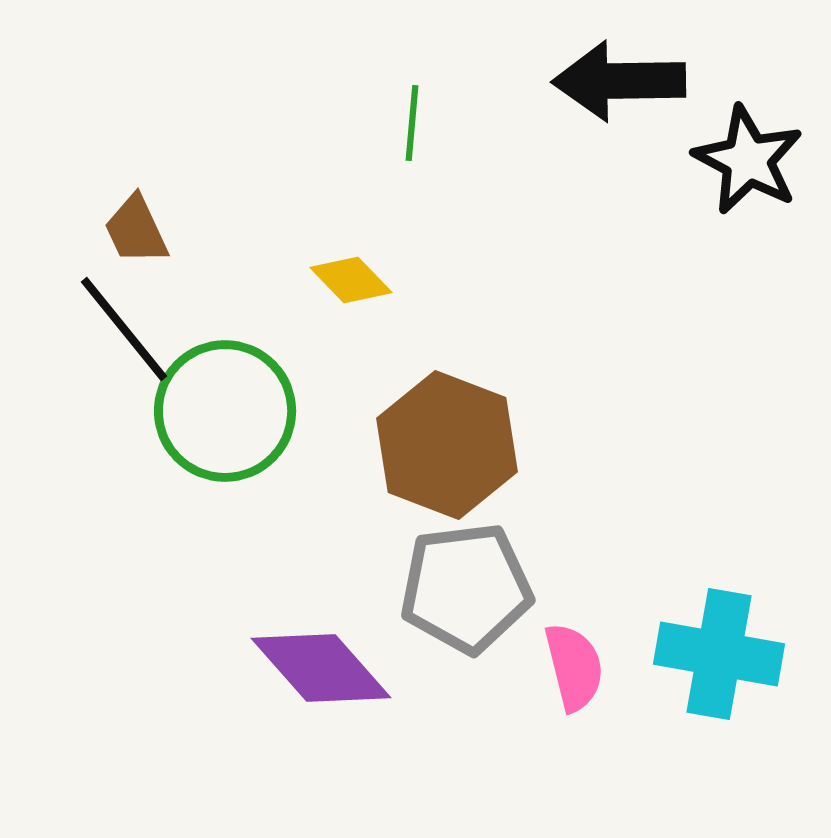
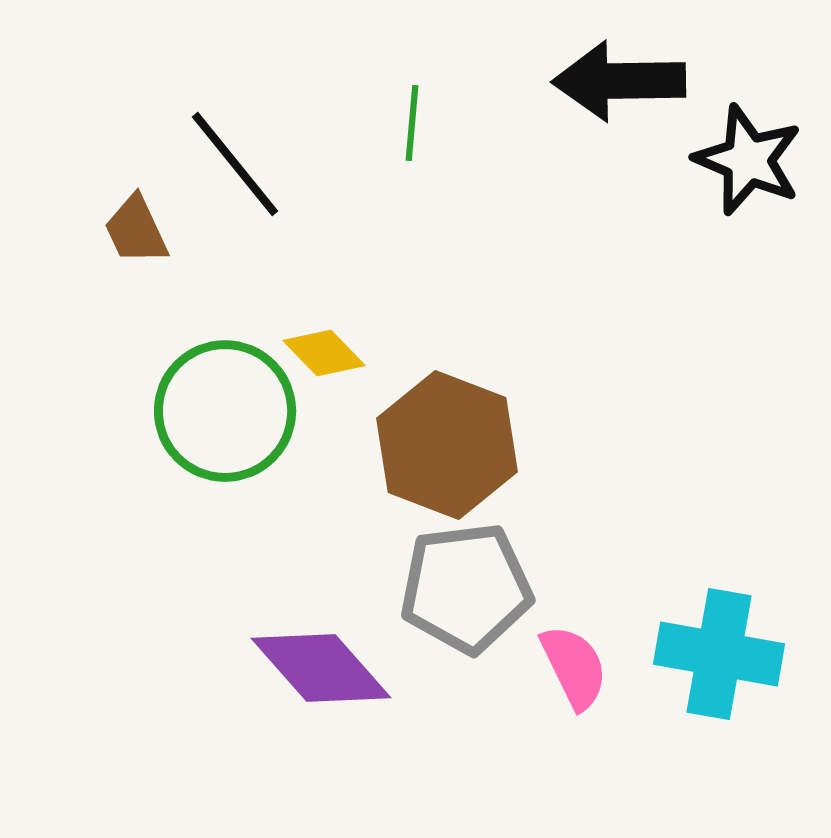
black star: rotated 5 degrees counterclockwise
yellow diamond: moved 27 px left, 73 px down
black line: moved 111 px right, 165 px up
pink semicircle: rotated 12 degrees counterclockwise
